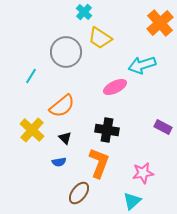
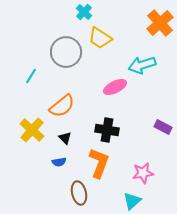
brown ellipse: rotated 50 degrees counterclockwise
